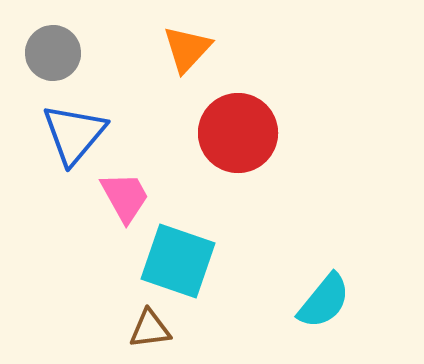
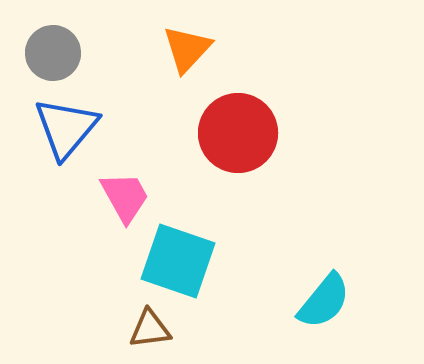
blue triangle: moved 8 px left, 6 px up
